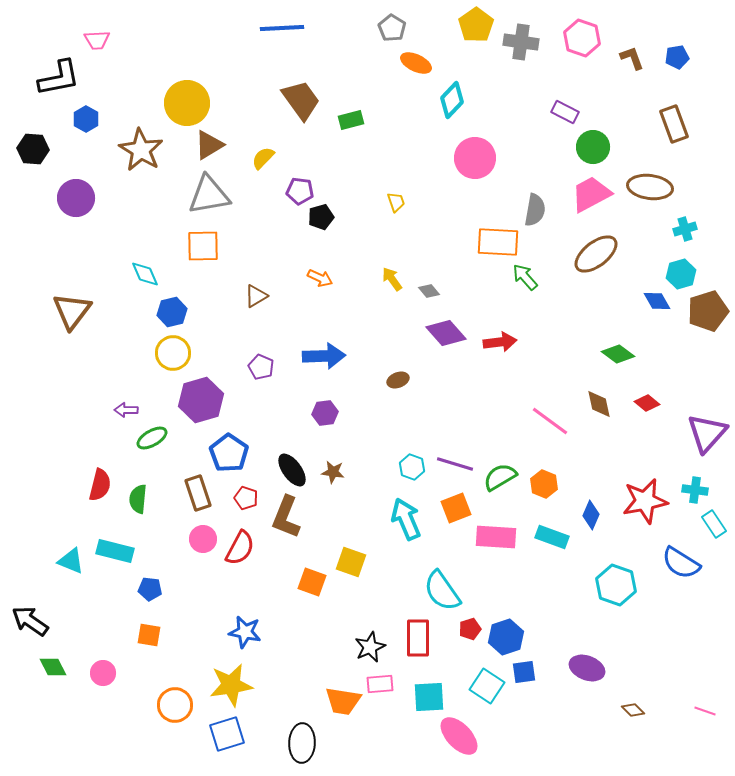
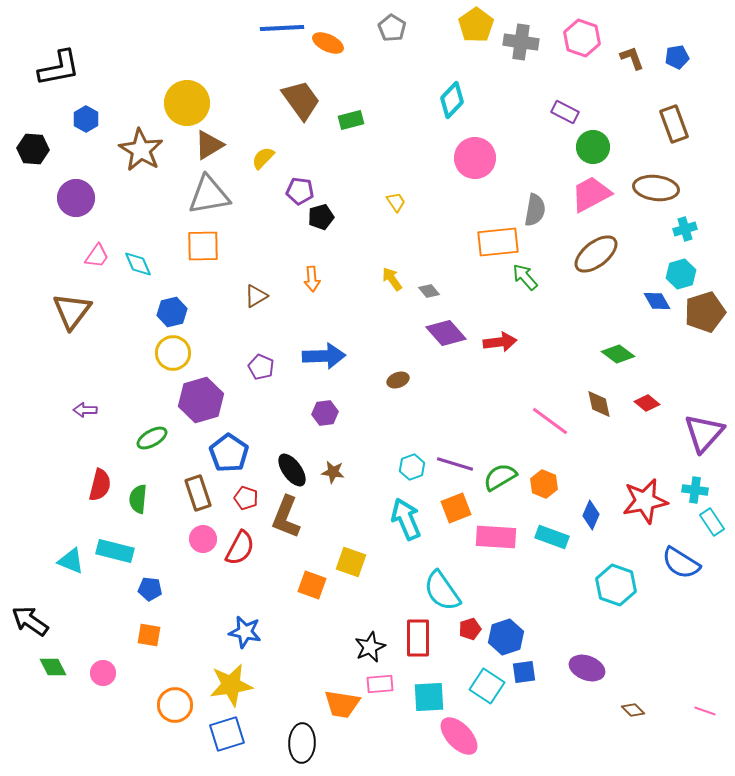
pink trapezoid at (97, 40): moved 216 px down; rotated 52 degrees counterclockwise
orange ellipse at (416, 63): moved 88 px left, 20 px up
black L-shape at (59, 78): moved 10 px up
brown ellipse at (650, 187): moved 6 px right, 1 px down
yellow trapezoid at (396, 202): rotated 15 degrees counterclockwise
orange rectangle at (498, 242): rotated 9 degrees counterclockwise
cyan diamond at (145, 274): moved 7 px left, 10 px up
orange arrow at (320, 278): moved 8 px left, 1 px down; rotated 60 degrees clockwise
brown pentagon at (708, 311): moved 3 px left, 1 px down
purple arrow at (126, 410): moved 41 px left
purple triangle at (707, 433): moved 3 px left
cyan hexagon at (412, 467): rotated 20 degrees clockwise
cyan rectangle at (714, 524): moved 2 px left, 2 px up
orange square at (312, 582): moved 3 px down
orange trapezoid at (343, 701): moved 1 px left, 3 px down
